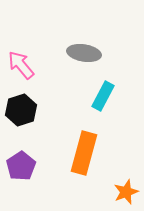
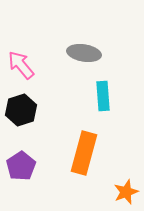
cyan rectangle: rotated 32 degrees counterclockwise
